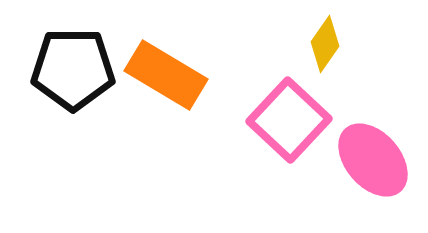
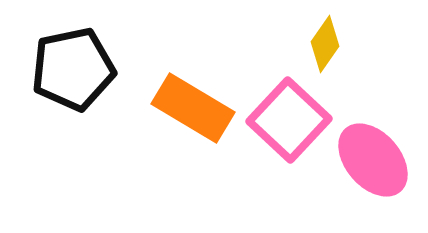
black pentagon: rotated 12 degrees counterclockwise
orange rectangle: moved 27 px right, 33 px down
